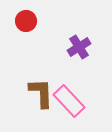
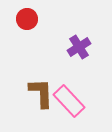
red circle: moved 1 px right, 2 px up
